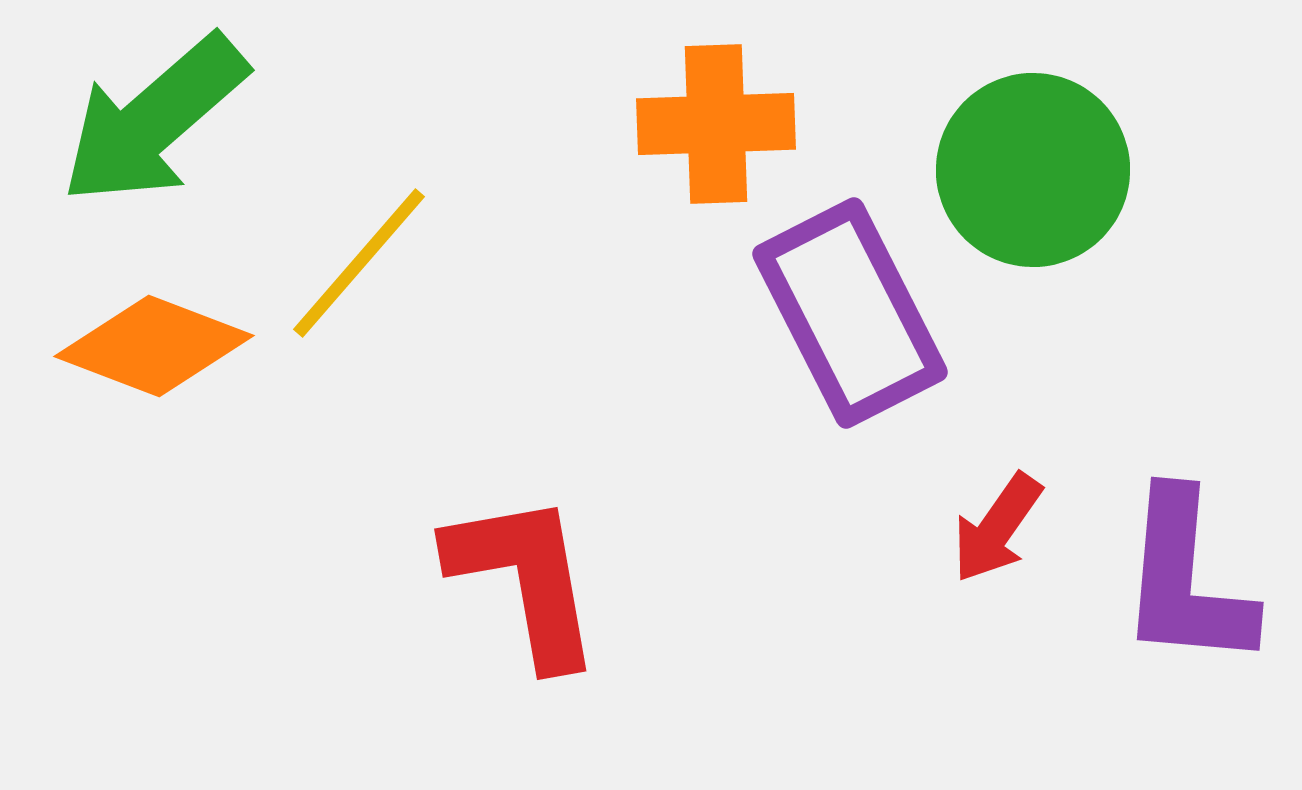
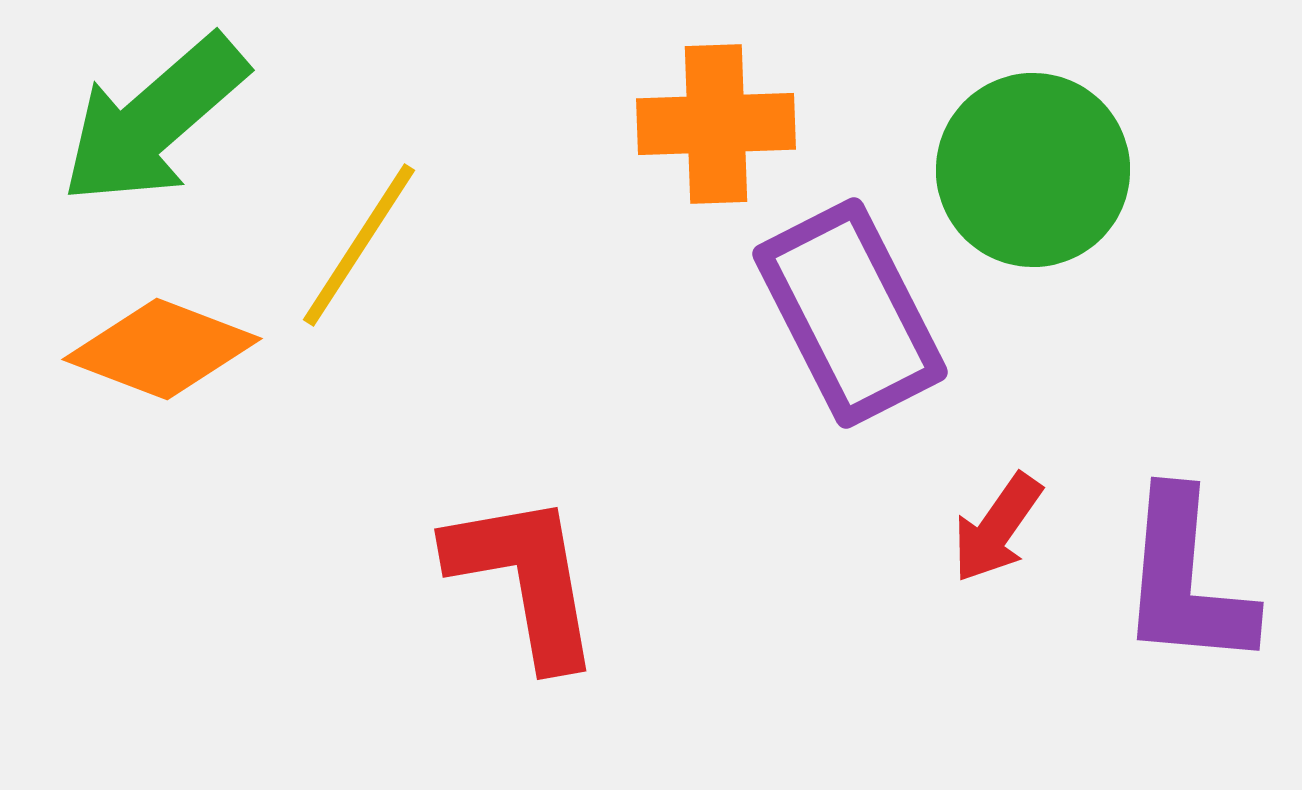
yellow line: moved 18 px up; rotated 8 degrees counterclockwise
orange diamond: moved 8 px right, 3 px down
